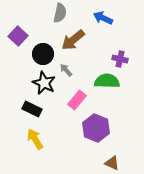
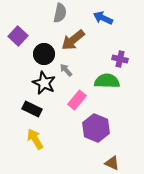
black circle: moved 1 px right
